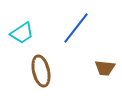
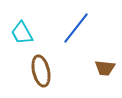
cyan trapezoid: rotated 95 degrees clockwise
